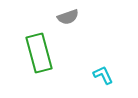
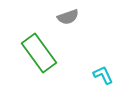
green rectangle: rotated 21 degrees counterclockwise
